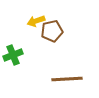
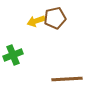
brown pentagon: moved 3 px right, 13 px up
